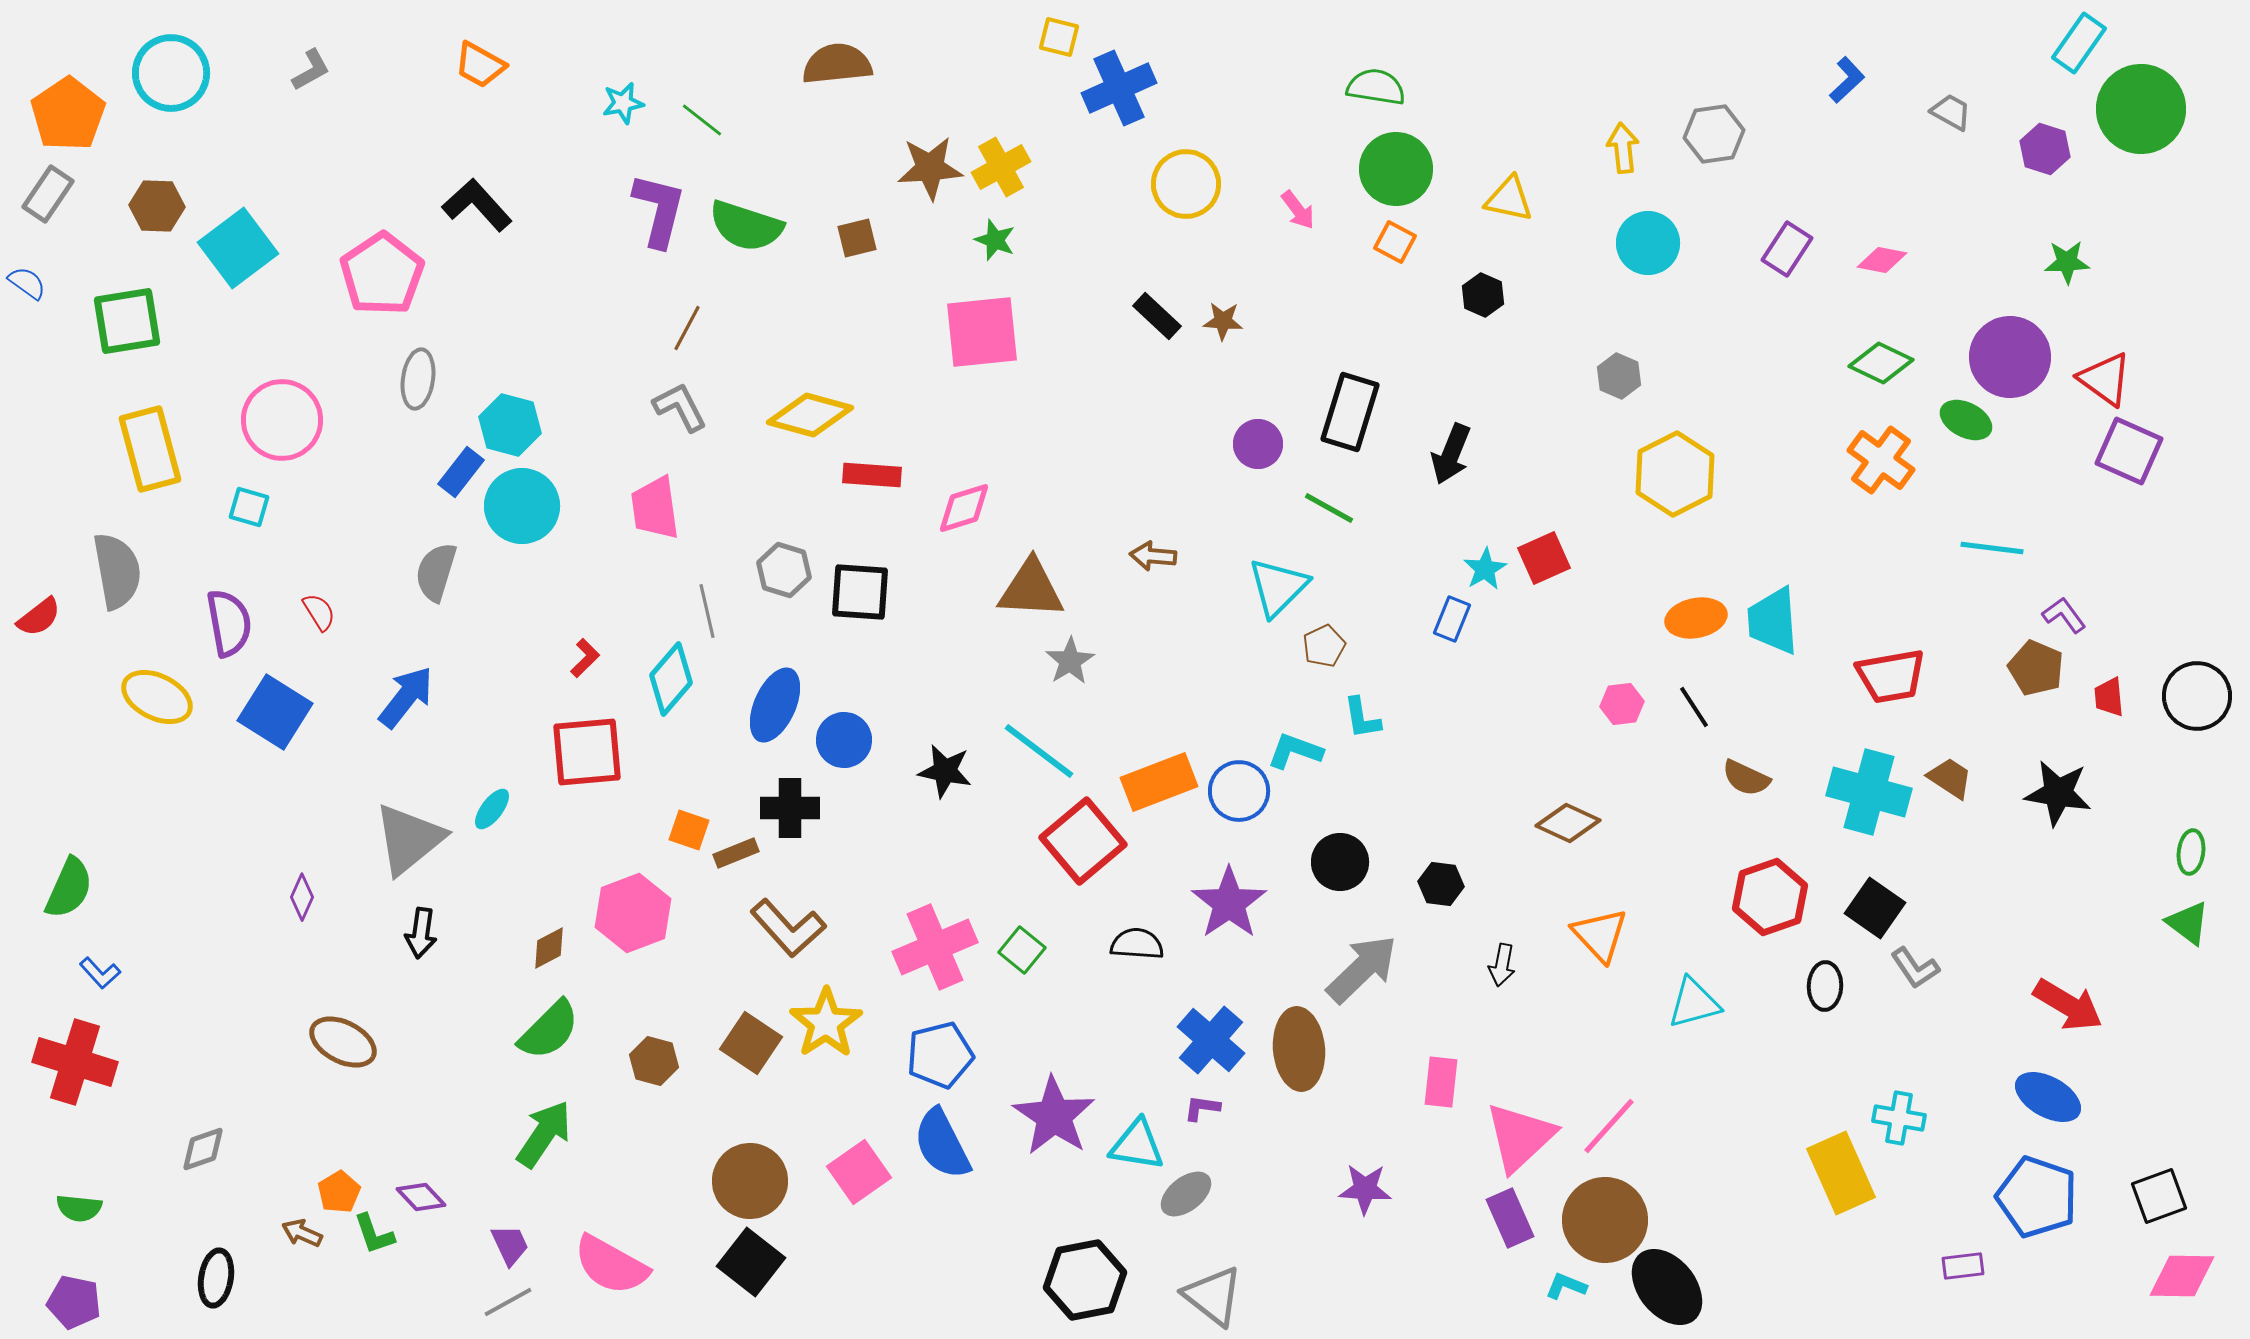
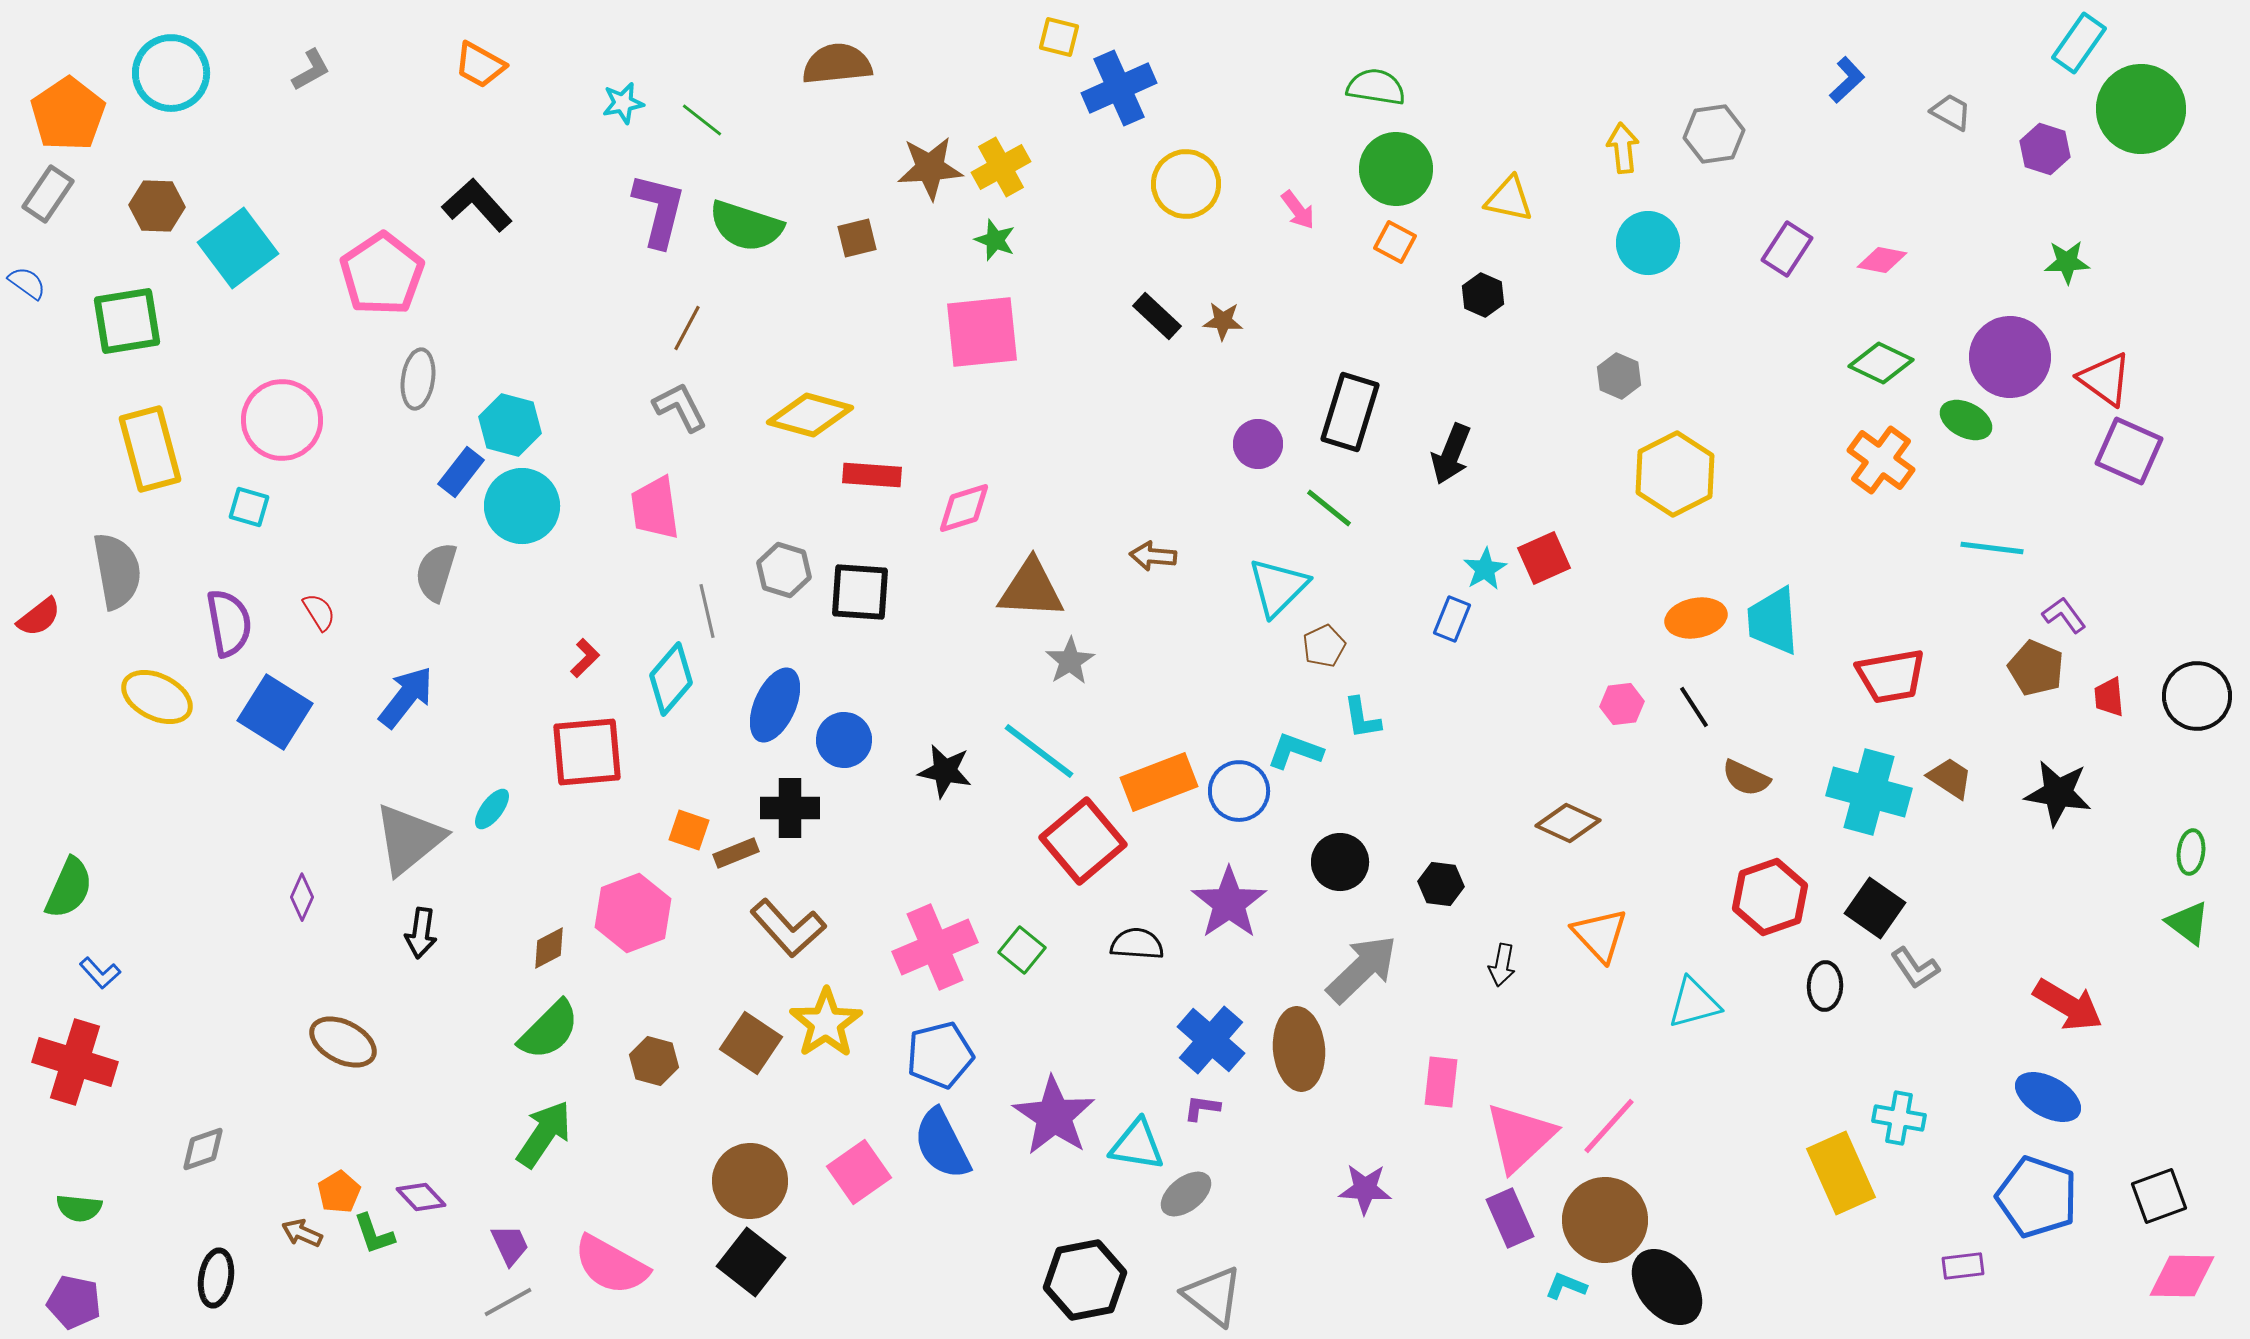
green line at (1329, 508): rotated 10 degrees clockwise
